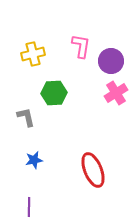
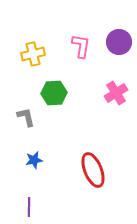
purple circle: moved 8 px right, 19 px up
